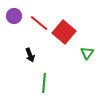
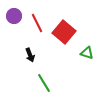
red line: moved 2 px left; rotated 24 degrees clockwise
green triangle: rotated 48 degrees counterclockwise
green line: rotated 36 degrees counterclockwise
